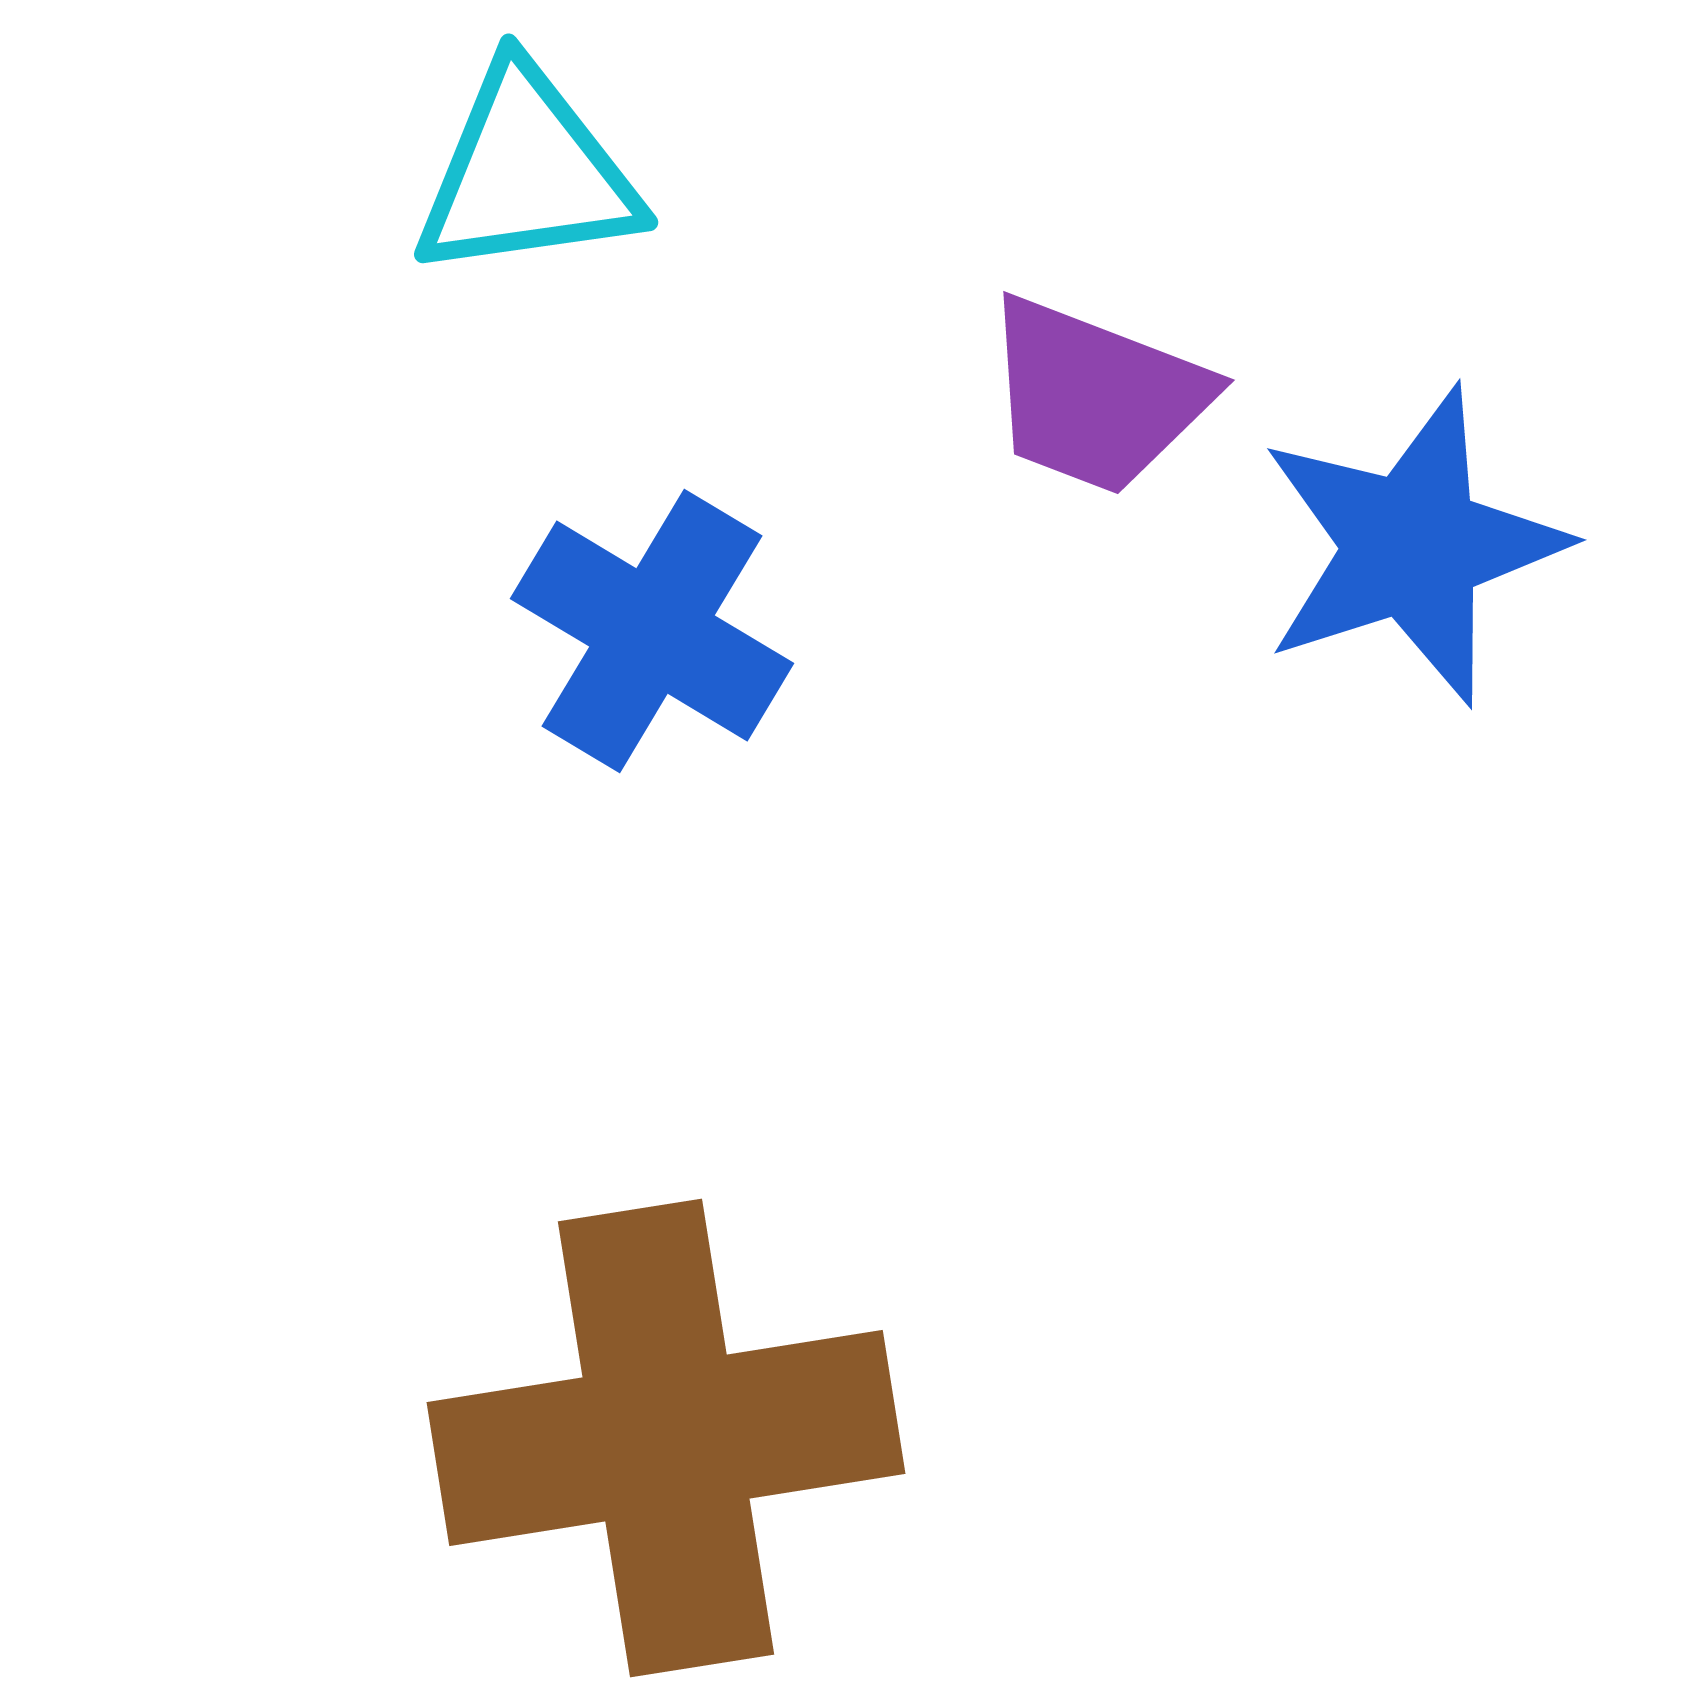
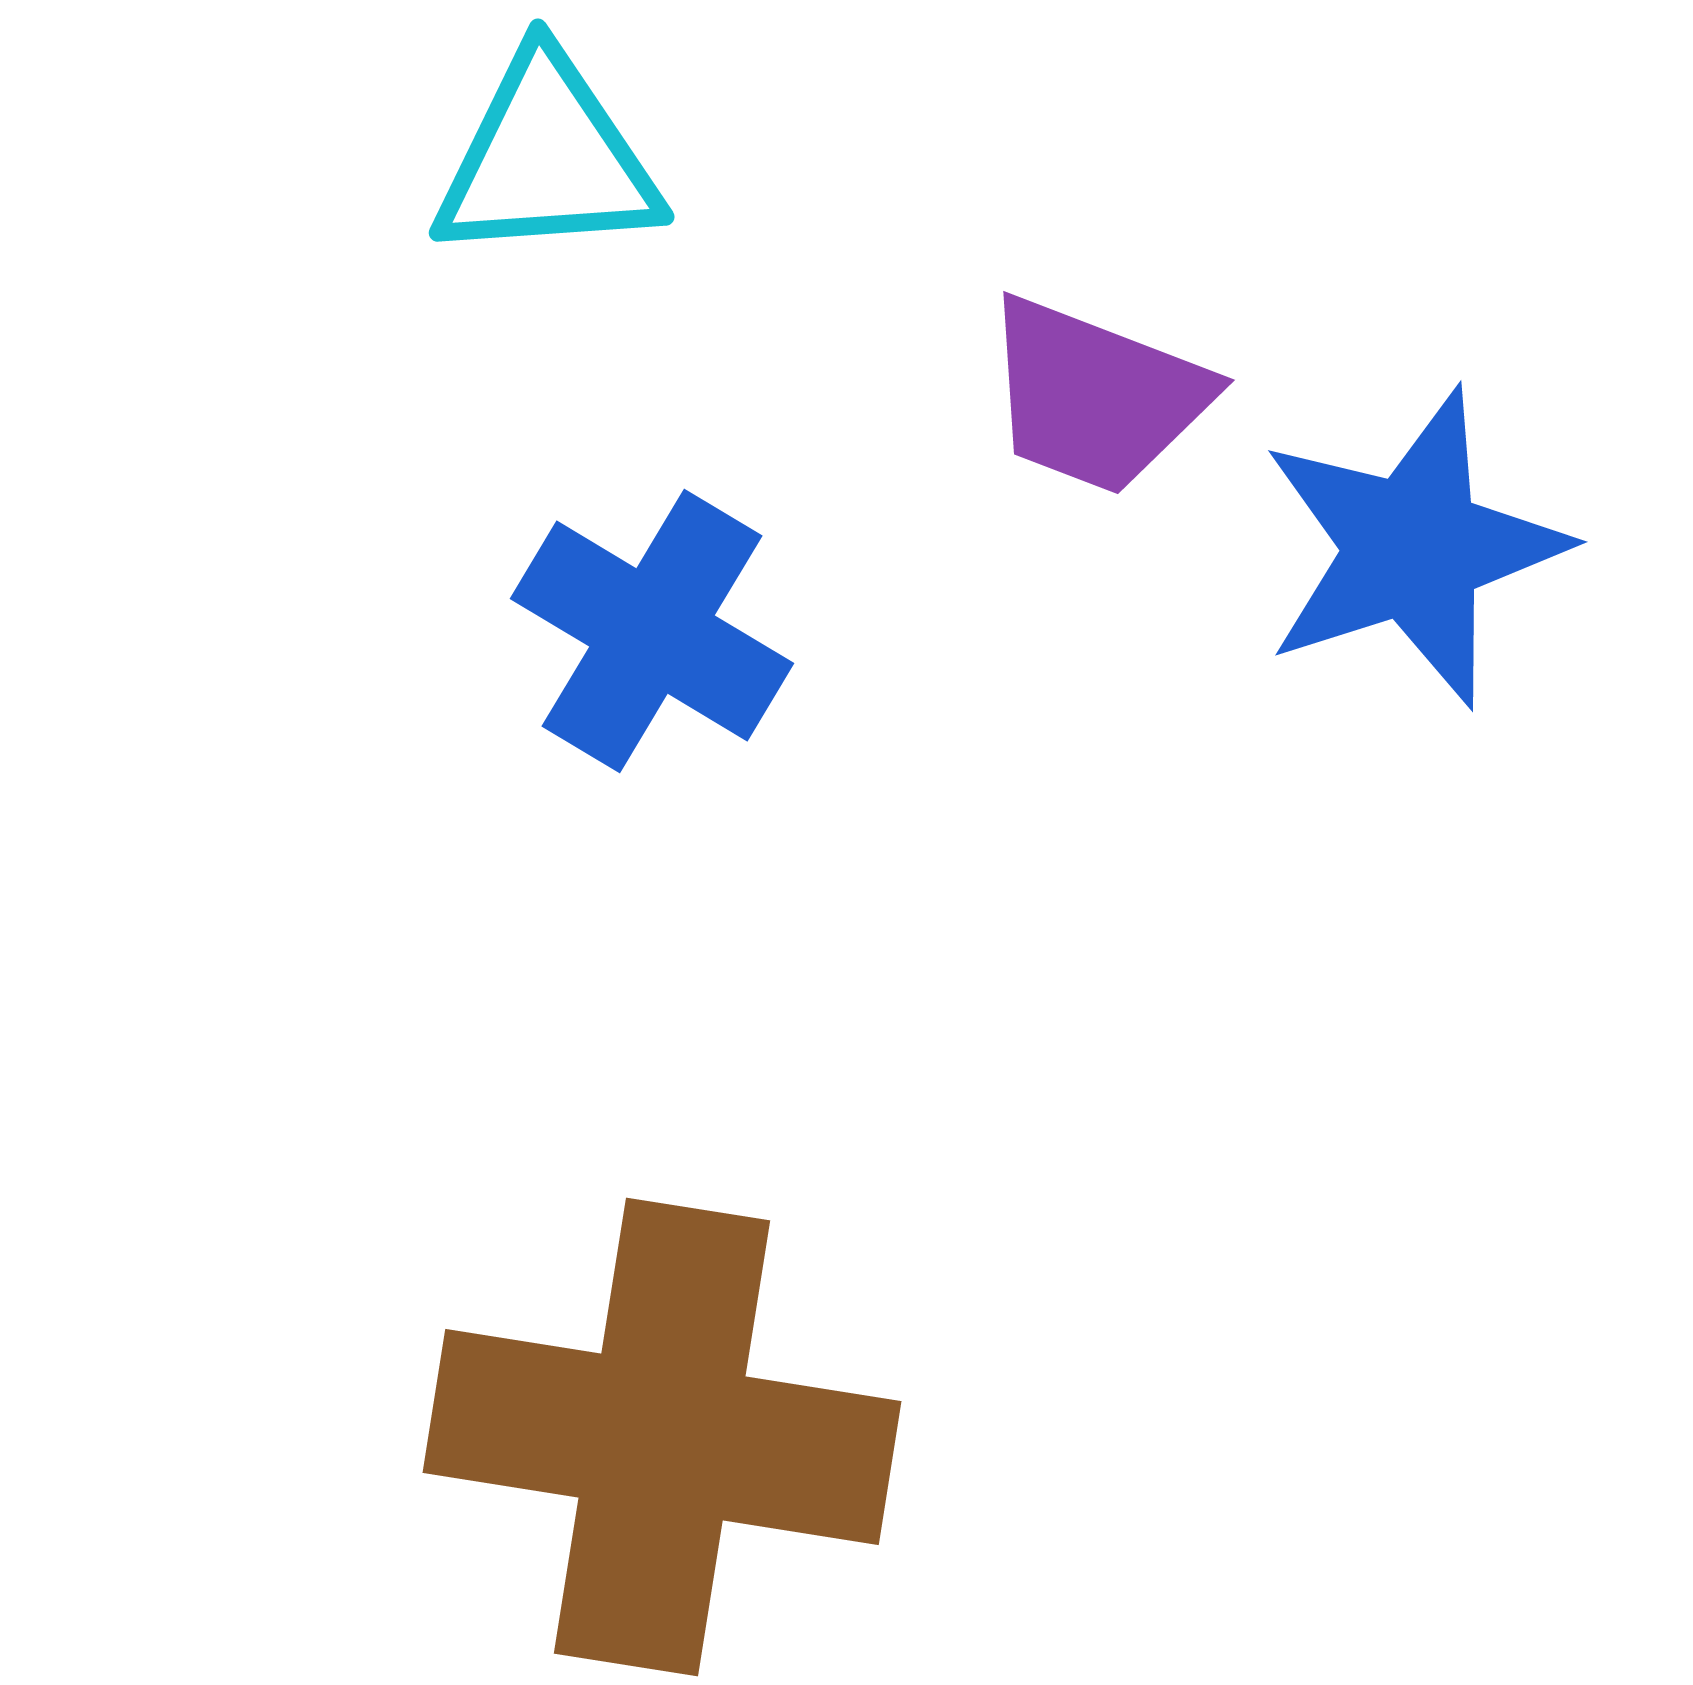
cyan triangle: moved 20 px right, 14 px up; rotated 4 degrees clockwise
blue star: moved 1 px right, 2 px down
brown cross: moved 4 px left, 1 px up; rotated 18 degrees clockwise
